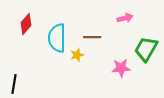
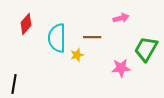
pink arrow: moved 4 px left
